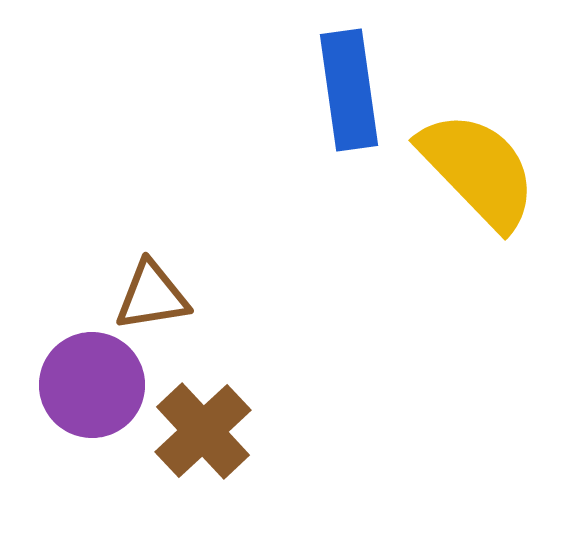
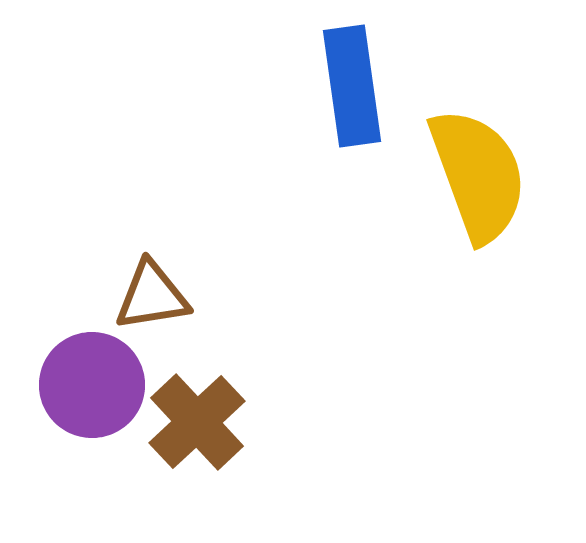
blue rectangle: moved 3 px right, 4 px up
yellow semicircle: moved 5 px down; rotated 24 degrees clockwise
brown cross: moved 6 px left, 9 px up
